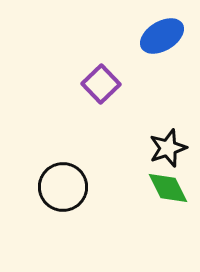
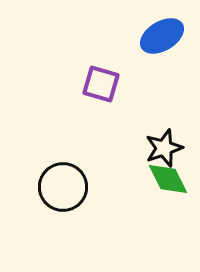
purple square: rotated 30 degrees counterclockwise
black star: moved 4 px left
green diamond: moved 9 px up
